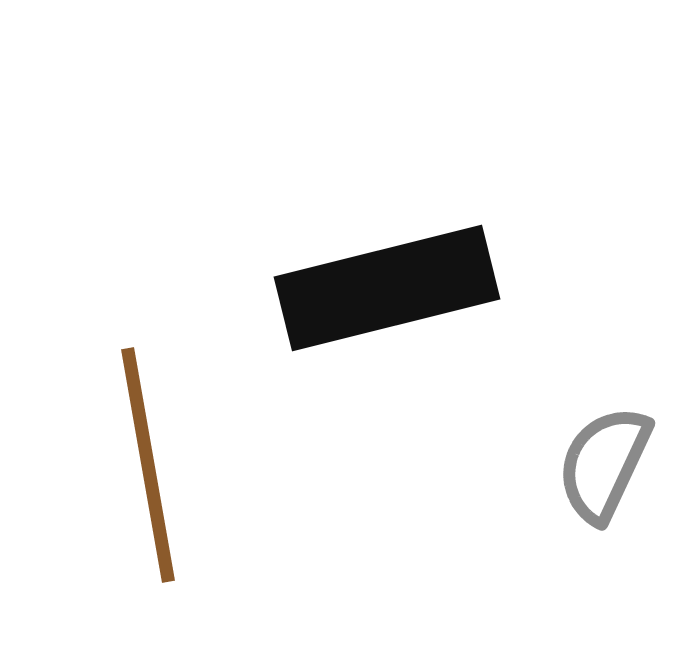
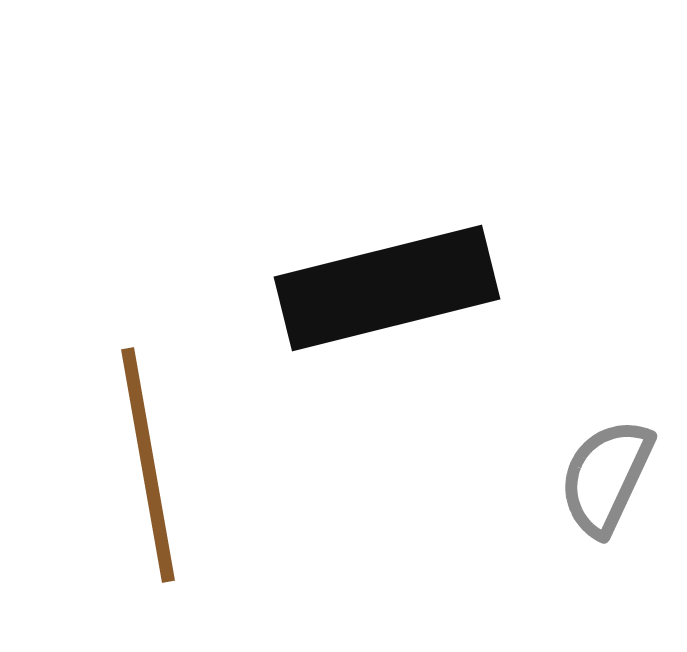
gray semicircle: moved 2 px right, 13 px down
